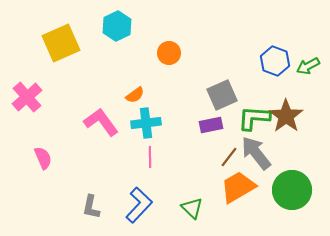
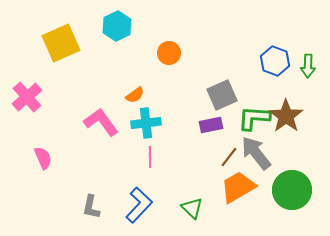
green arrow: rotated 60 degrees counterclockwise
